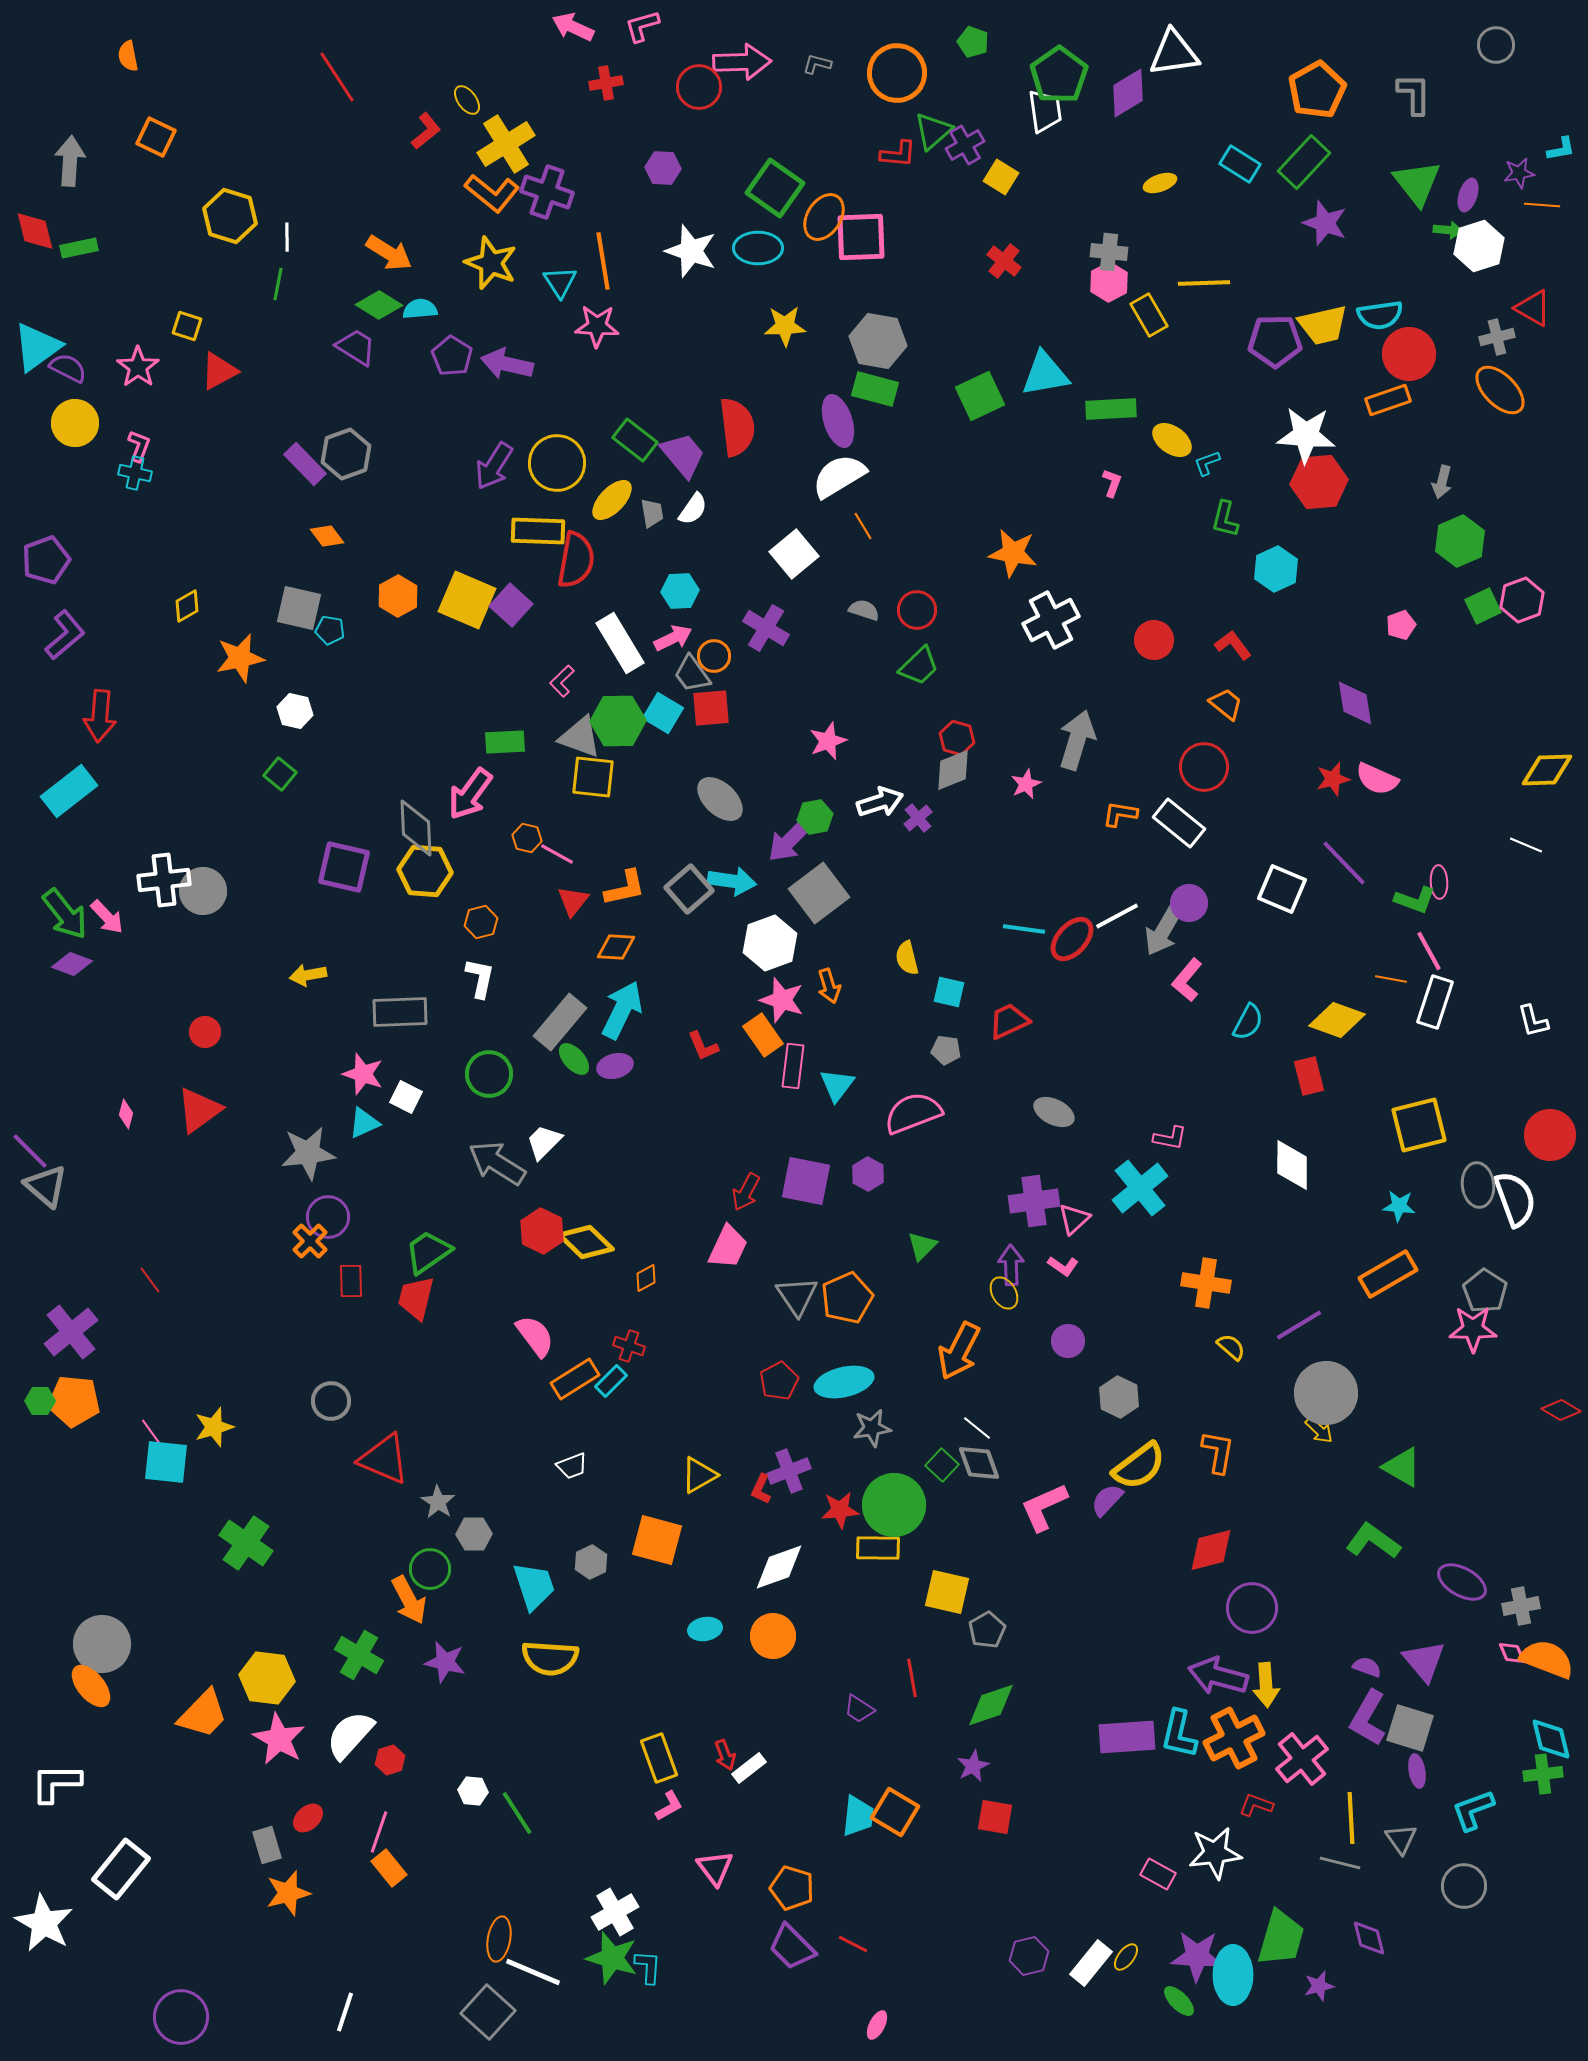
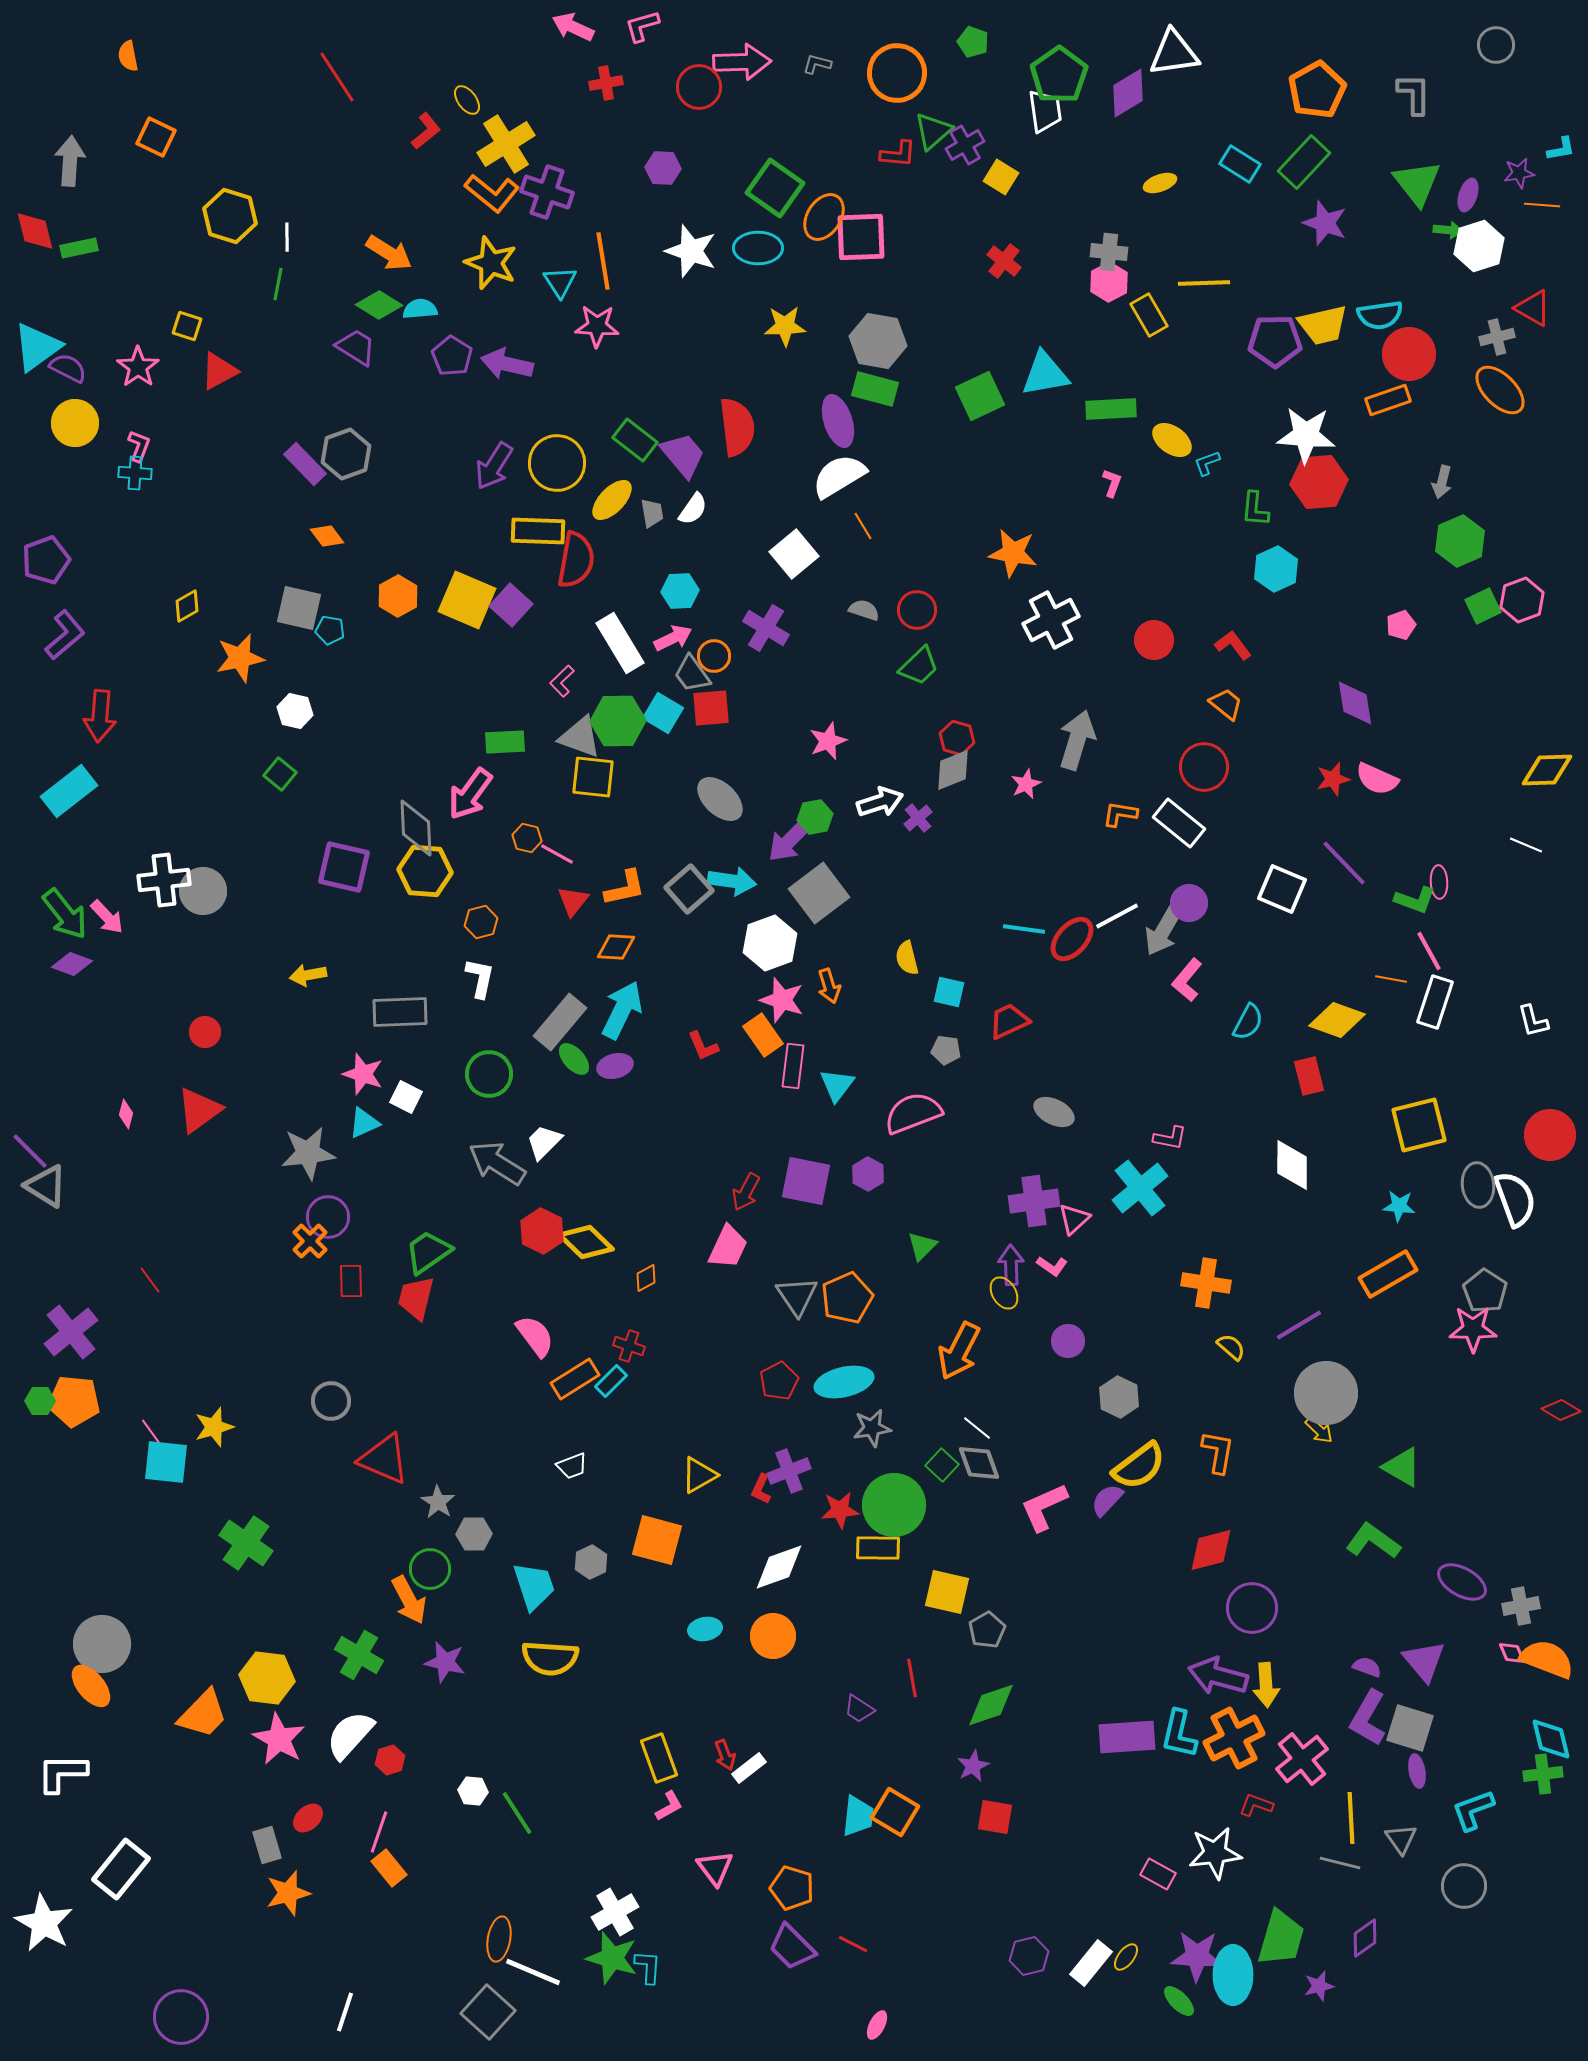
cyan cross at (135, 473): rotated 8 degrees counterclockwise
green L-shape at (1225, 519): moved 30 px right, 10 px up; rotated 9 degrees counterclockwise
gray triangle at (46, 1186): rotated 9 degrees counterclockwise
pink L-shape at (1063, 1266): moved 11 px left
white L-shape at (56, 1783): moved 6 px right, 10 px up
purple diamond at (1369, 1938): moved 4 px left; rotated 69 degrees clockwise
